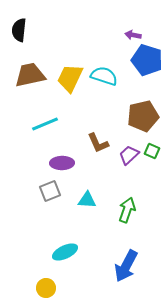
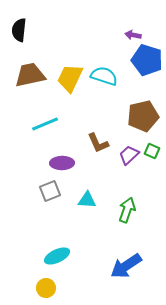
cyan ellipse: moved 8 px left, 4 px down
blue arrow: rotated 28 degrees clockwise
